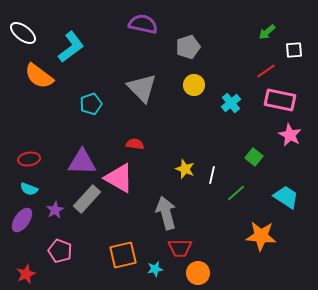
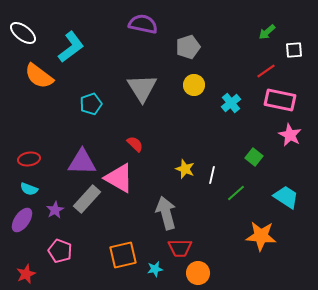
gray triangle: rotated 12 degrees clockwise
red semicircle: rotated 36 degrees clockwise
